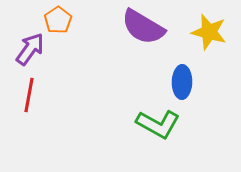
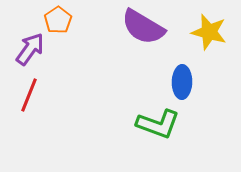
red line: rotated 12 degrees clockwise
green L-shape: rotated 9 degrees counterclockwise
